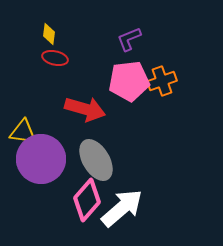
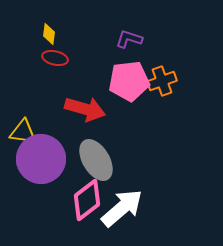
purple L-shape: rotated 40 degrees clockwise
pink diamond: rotated 12 degrees clockwise
